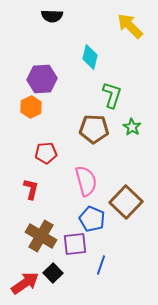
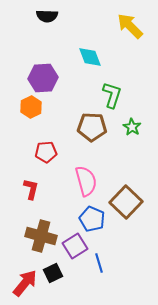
black semicircle: moved 5 px left
cyan diamond: rotated 35 degrees counterclockwise
purple hexagon: moved 1 px right, 1 px up
brown pentagon: moved 2 px left, 2 px up
red pentagon: moved 1 px up
brown cross: rotated 16 degrees counterclockwise
purple square: moved 2 px down; rotated 25 degrees counterclockwise
blue line: moved 2 px left, 2 px up; rotated 36 degrees counterclockwise
black square: rotated 18 degrees clockwise
red arrow: rotated 16 degrees counterclockwise
